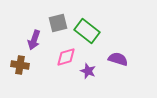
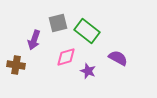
purple semicircle: moved 1 px up; rotated 12 degrees clockwise
brown cross: moved 4 px left
